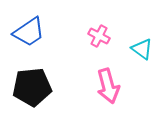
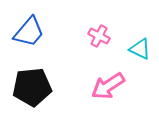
blue trapezoid: rotated 16 degrees counterclockwise
cyan triangle: moved 2 px left; rotated 10 degrees counterclockwise
pink arrow: rotated 72 degrees clockwise
